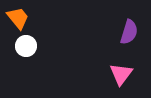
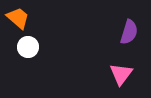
orange trapezoid: rotated 10 degrees counterclockwise
white circle: moved 2 px right, 1 px down
